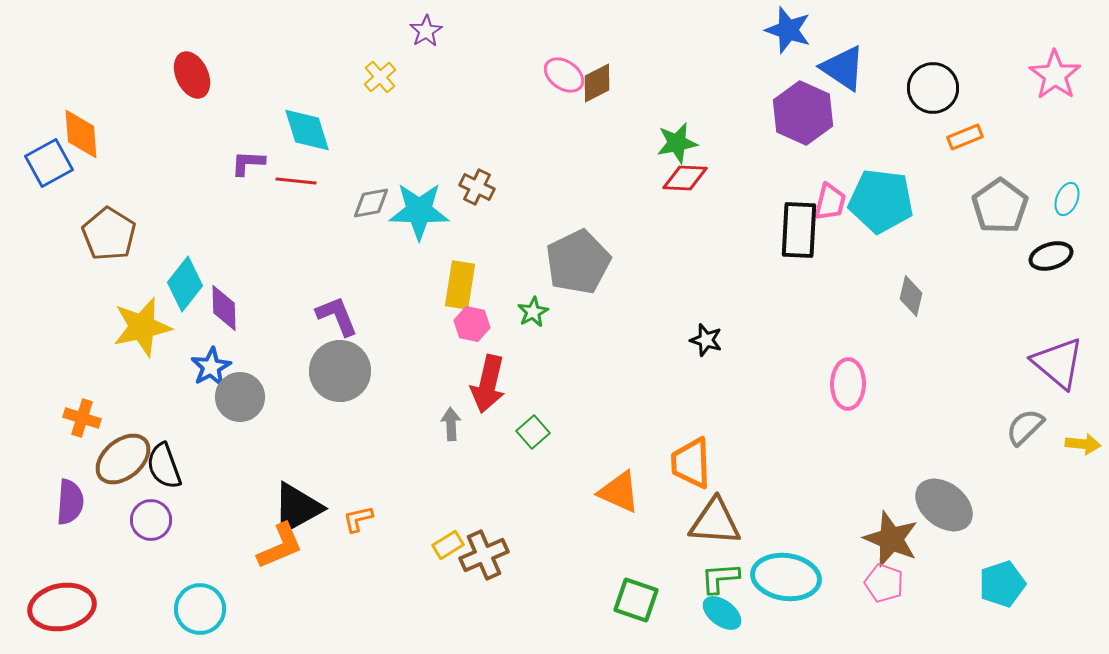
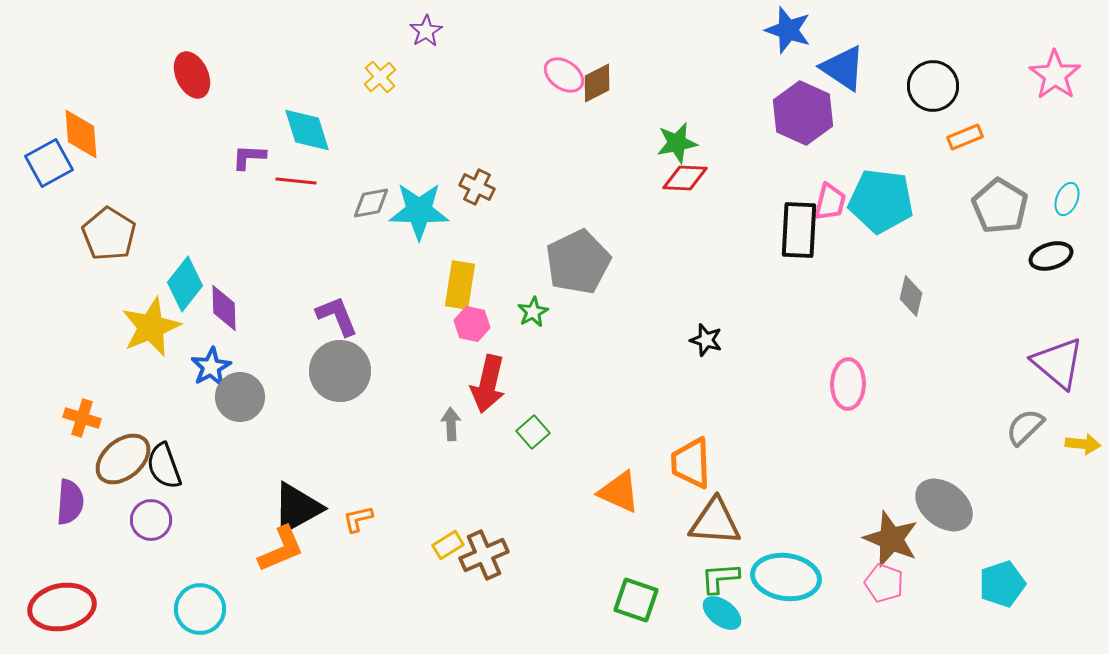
black circle at (933, 88): moved 2 px up
purple L-shape at (248, 163): moved 1 px right, 6 px up
gray pentagon at (1000, 206): rotated 6 degrees counterclockwise
yellow star at (142, 327): moved 9 px right; rotated 10 degrees counterclockwise
orange L-shape at (280, 546): moved 1 px right, 3 px down
